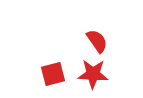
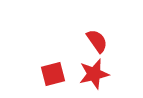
red star: moved 1 px right; rotated 16 degrees counterclockwise
